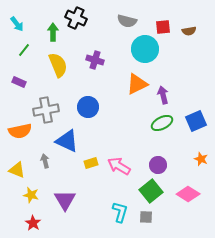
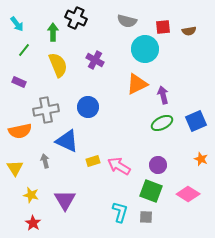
purple cross: rotated 12 degrees clockwise
yellow rectangle: moved 2 px right, 2 px up
yellow triangle: moved 2 px left, 2 px up; rotated 36 degrees clockwise
green square: rotated 30 degrees counterclockwise
